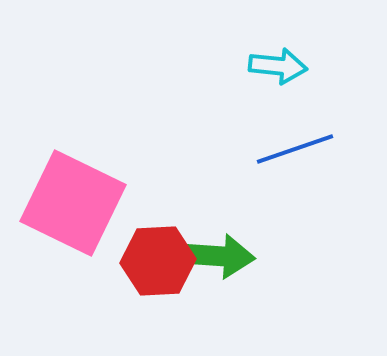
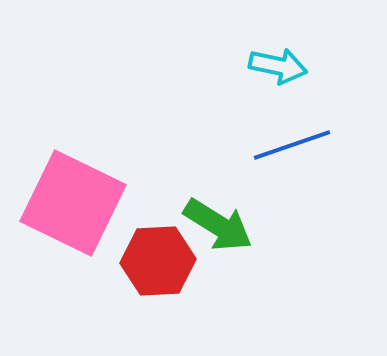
cyan arrow: rotated 6 degrees clockwise
blue line: moved 3 px left, 4 px up
green arrow: moved 31 px up; rotated 28 degrees clockwise
